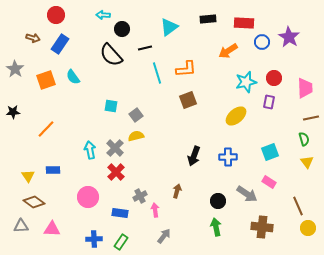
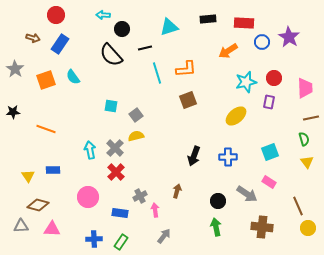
cyan triangle at (169, 27): rotated 18 degrees clockwise
orange line at (46, 129): rotated 66 degrees clockwise
brown diamond at (34, 202): moved 4 px right, 3 px down; rotated 20 degrees counterclockwise
